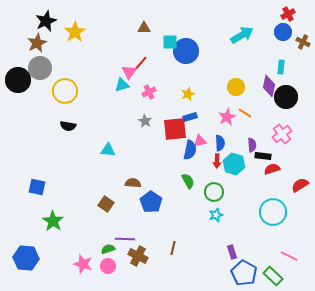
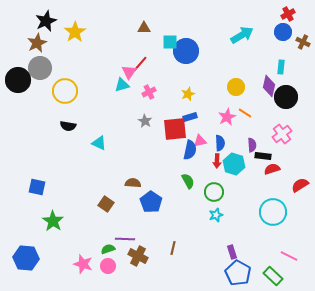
cyan triangle at (108, 150): moved 9 px left, 7 px up; rotated 21 degrees clockwise
blue pentagon at (244, 273): moved 6 px left
